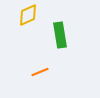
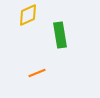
orange line: moved 3 px left, 1 px down
